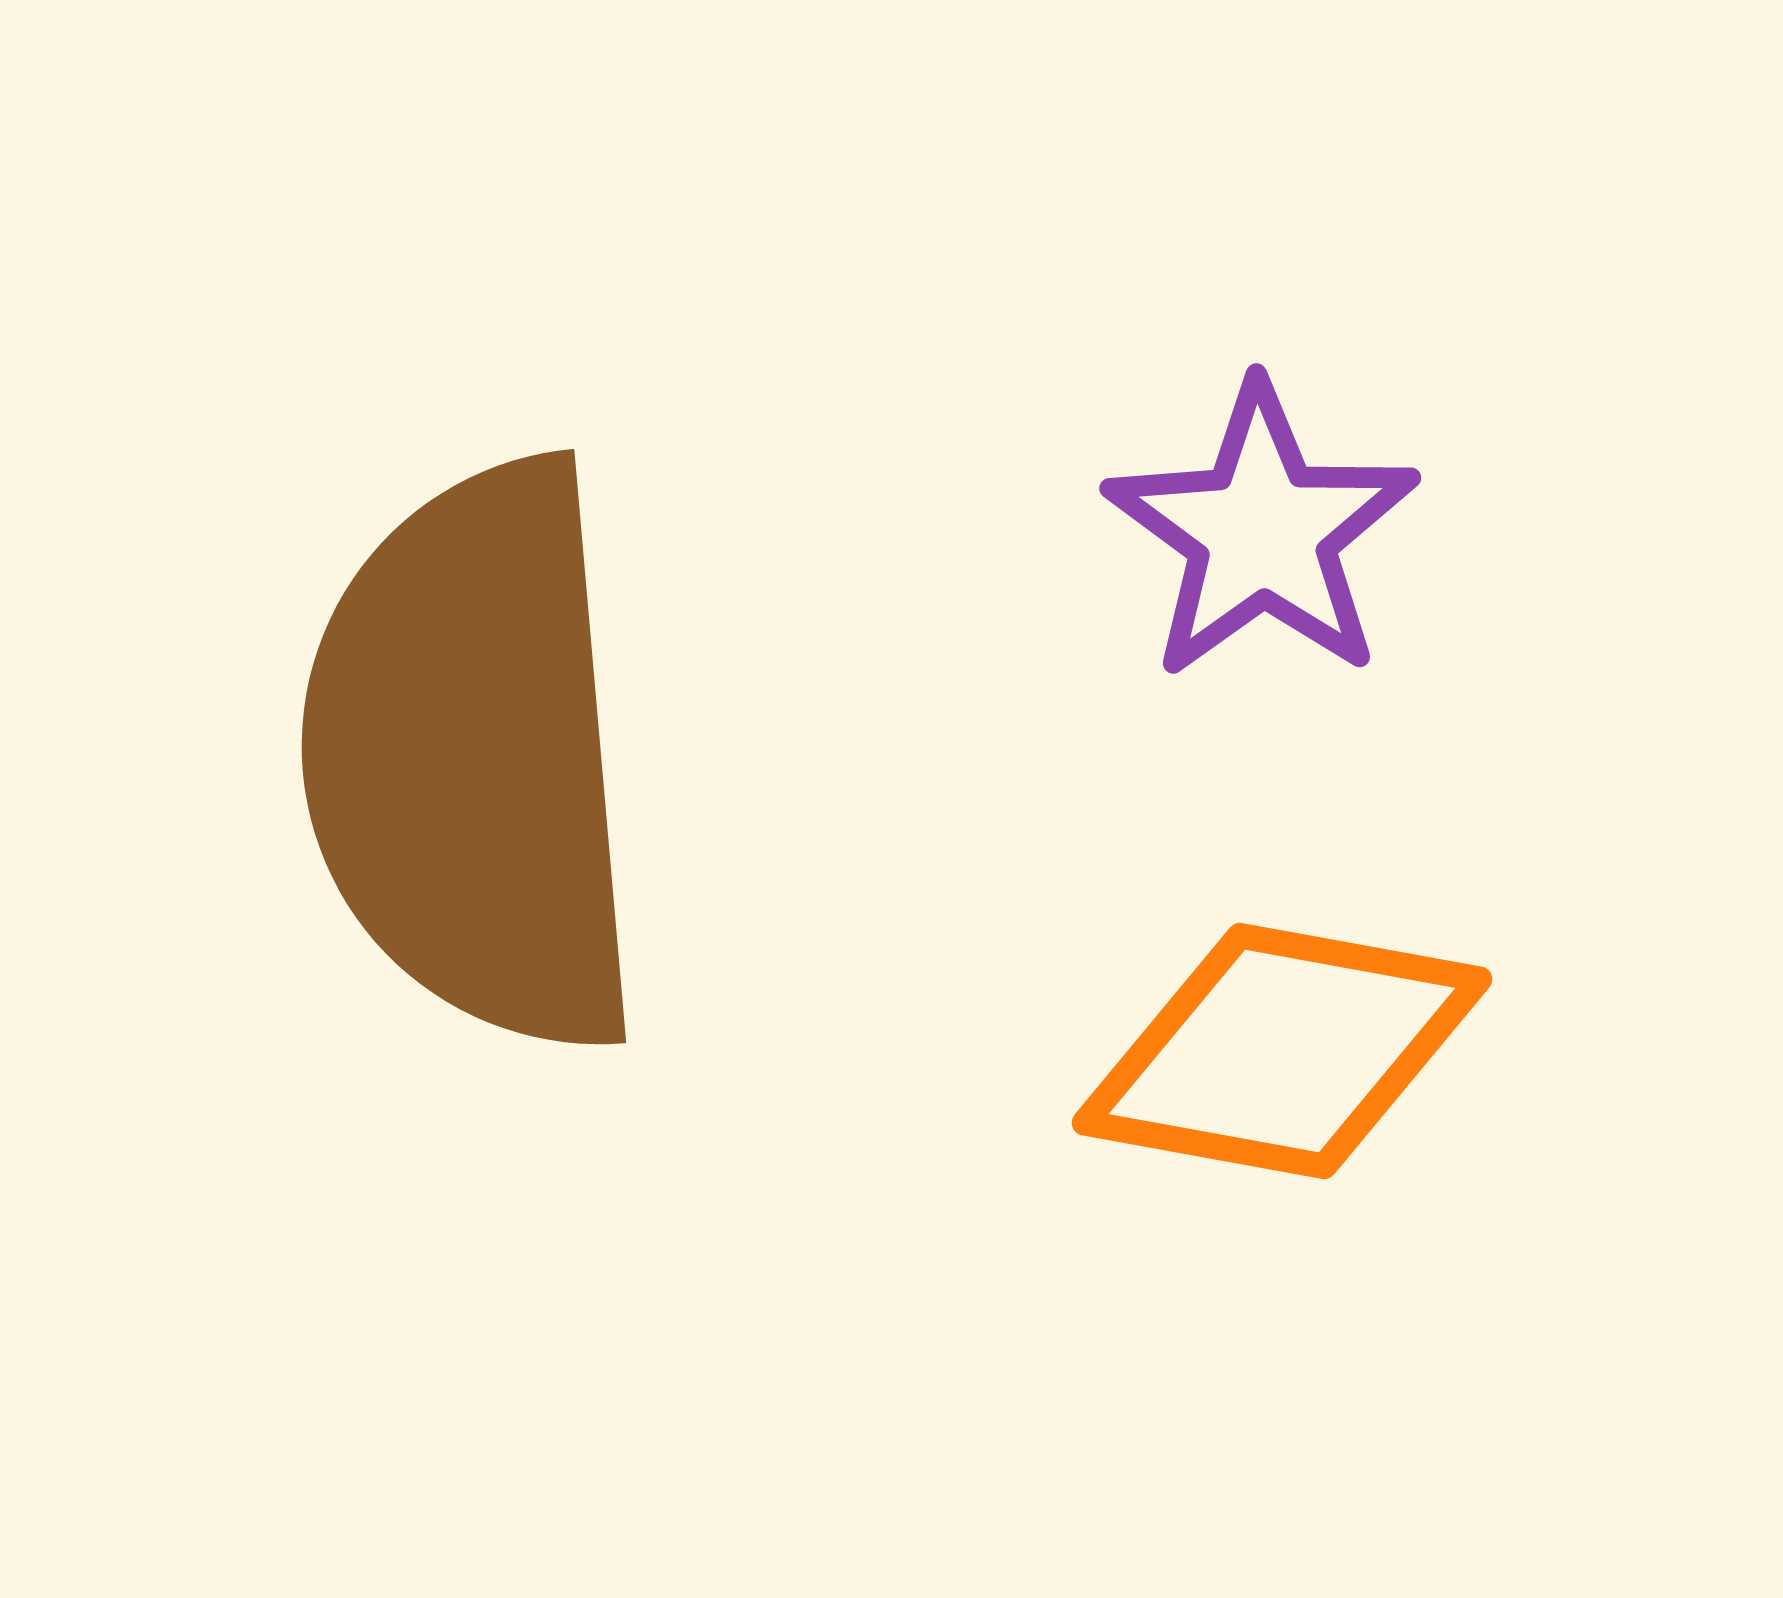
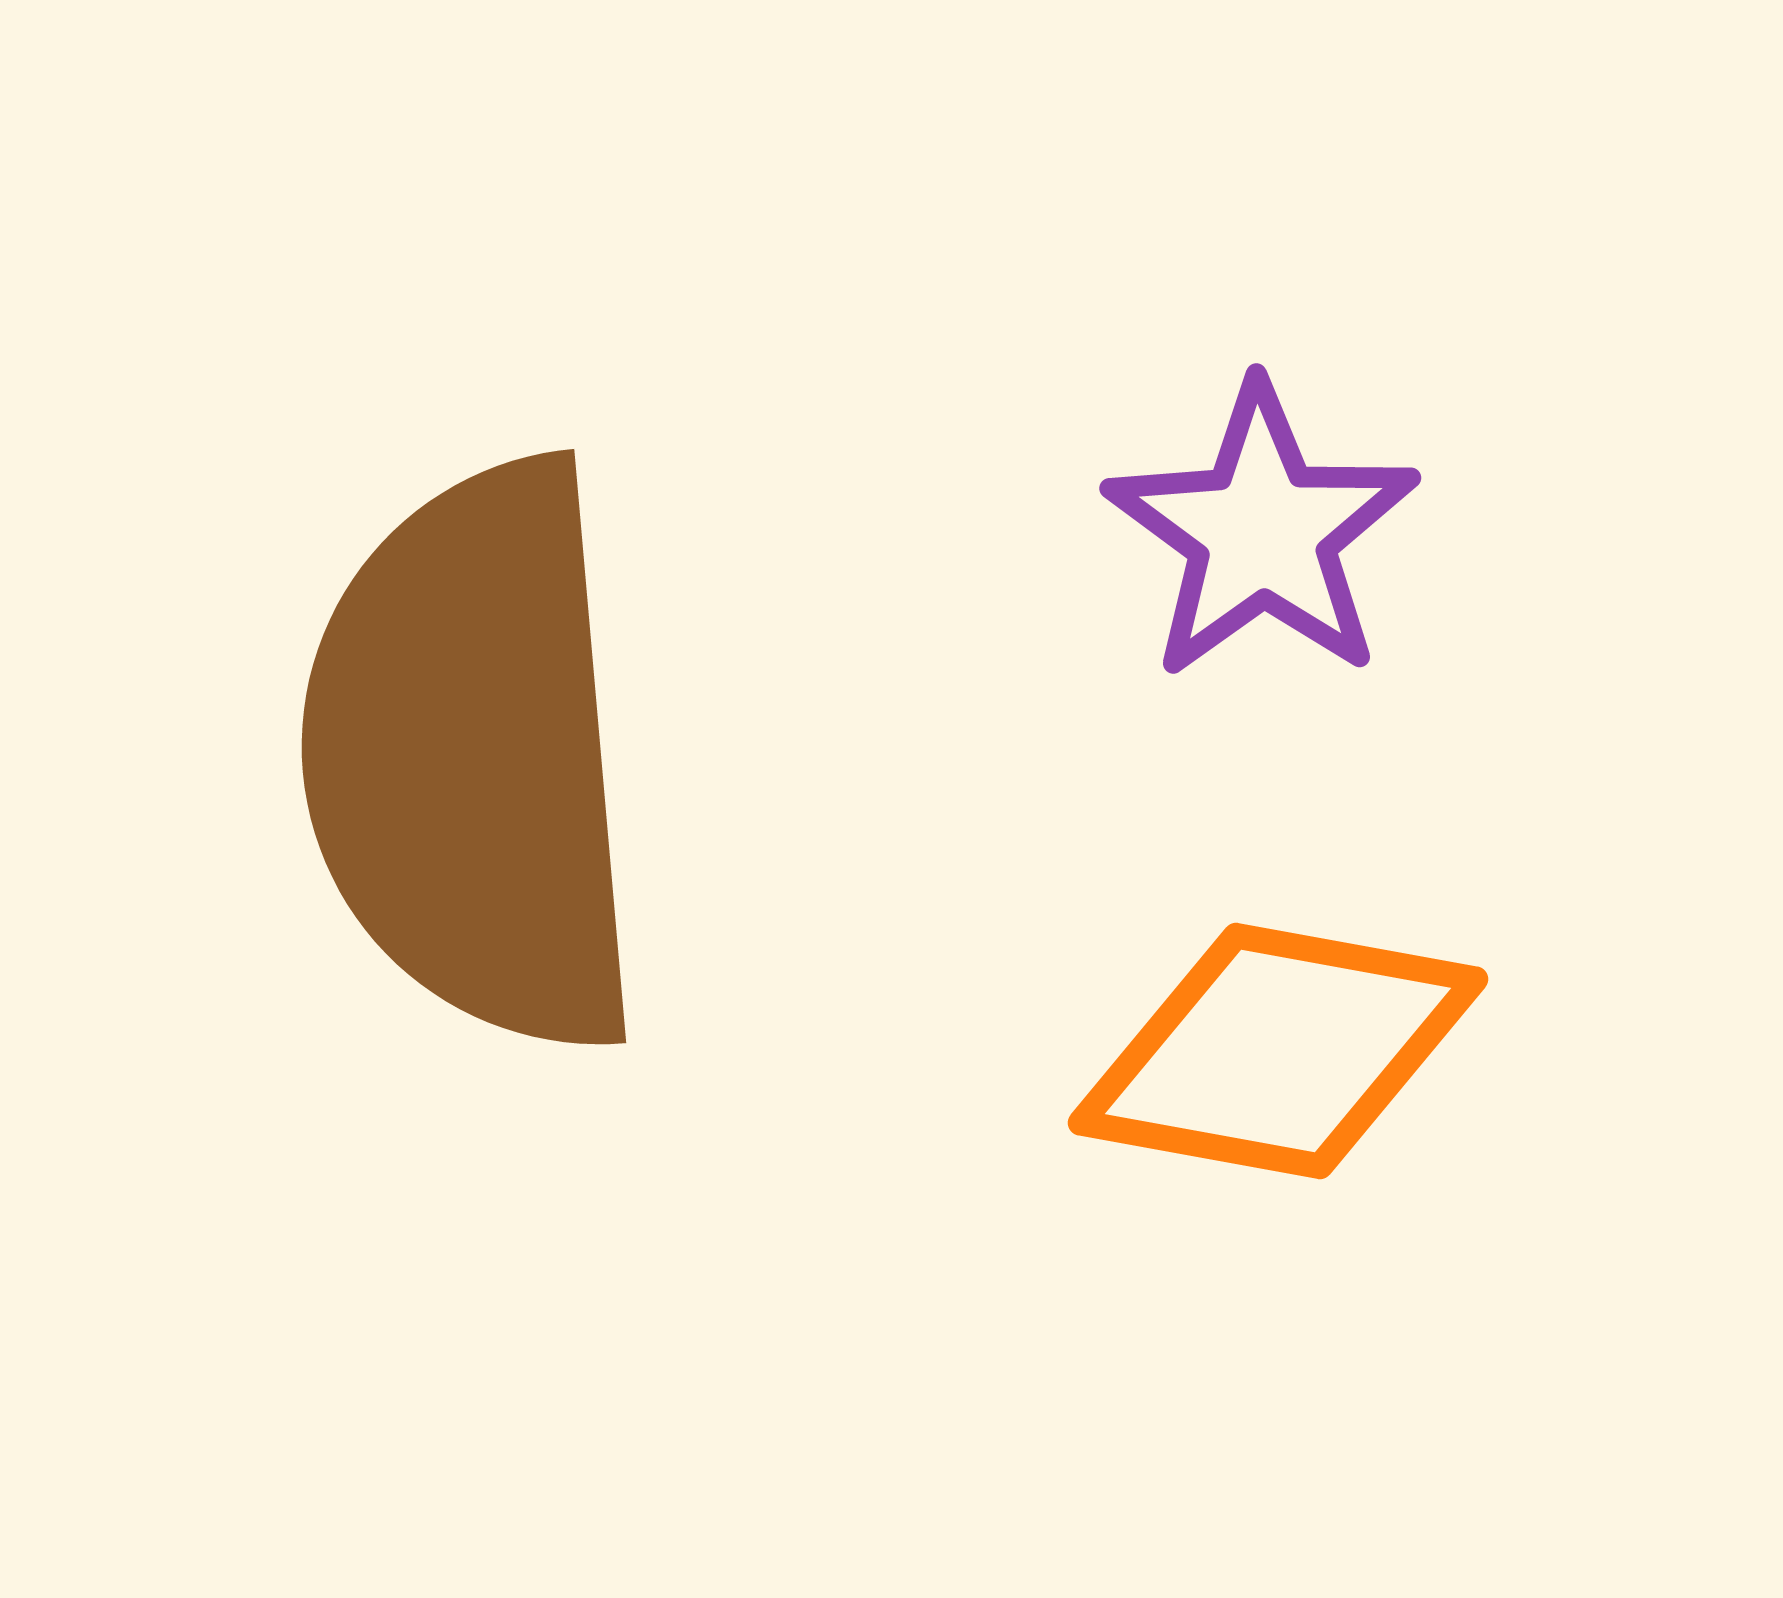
orange diamond: moved 4 px left
